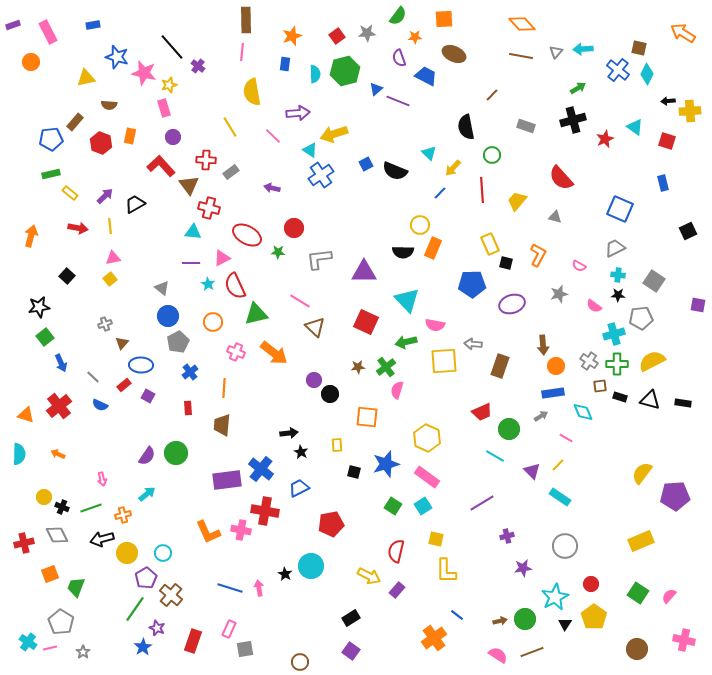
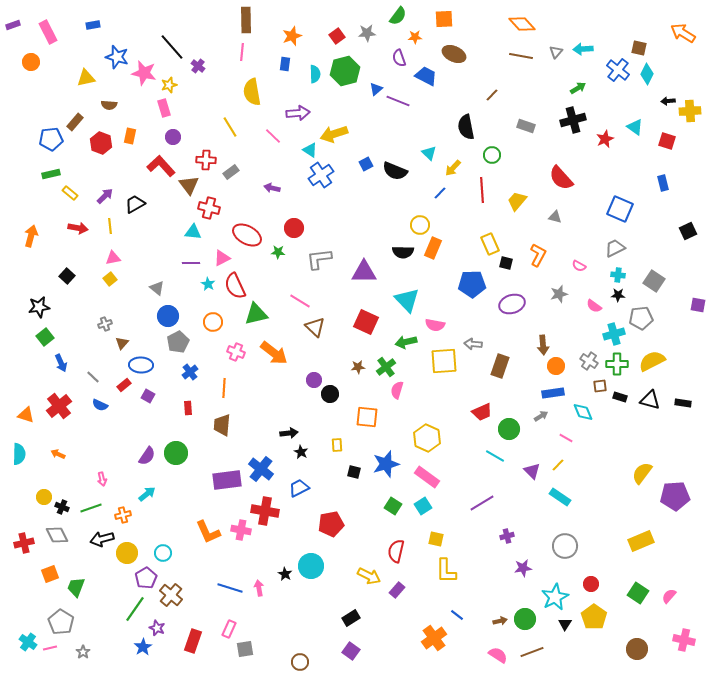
gray triangle at (162, 288): moved 5 px left
